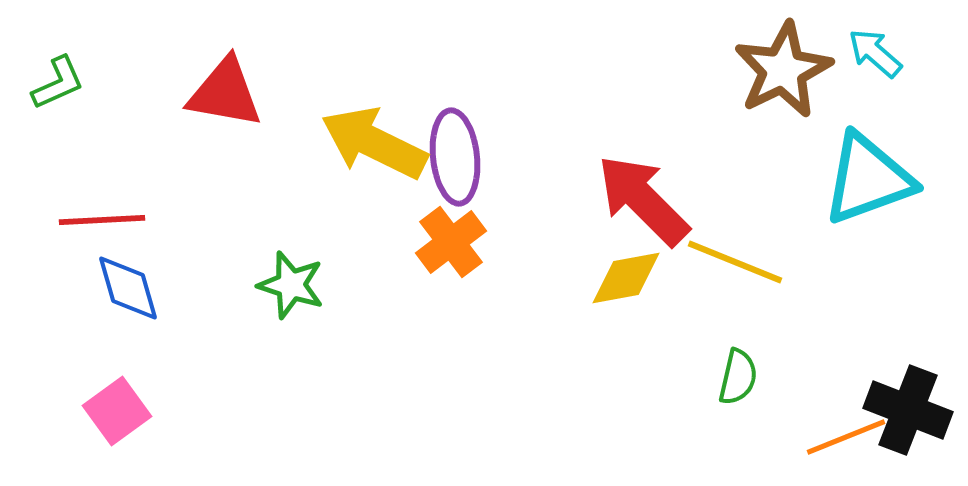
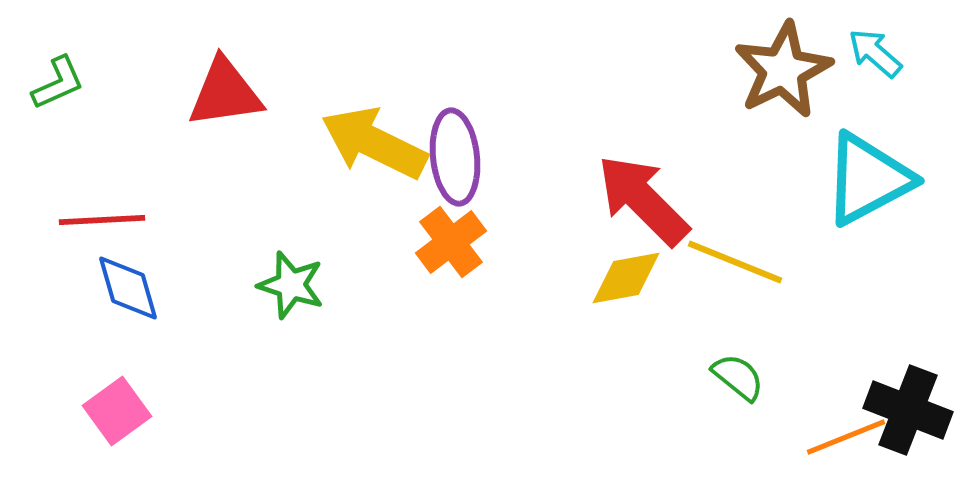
red triangle: rotated 18 degrees counterclockwise
cyan triangle: rotated 8 degrees counterclockwise
green semicircle: rotated 64 degrees counterclockwise
